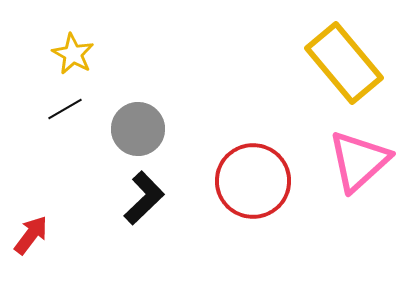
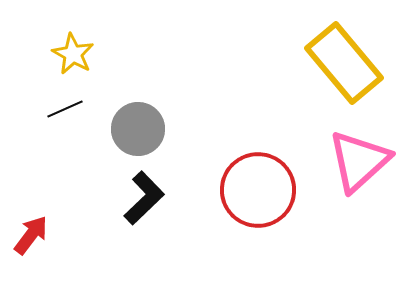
black line: rotated 6 degrees clockwise
red circle: moved 5 px right, 9 px down
